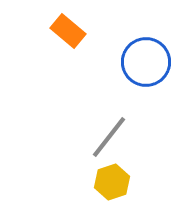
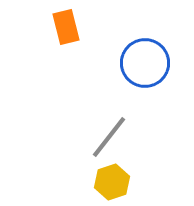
orange rectangle: moved 2 px left, 4 px up; rotated 36 degrees clockwise
blue circle: moved 1 px left, 1 px down
